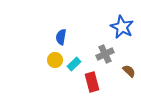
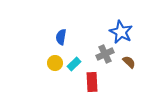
blue star: moved 1 px left, 5 px down
yellow circle: moved 3 px down
brown semicircle: moved 9 px up
red rectangle: rotated 12 degrees clockwise
